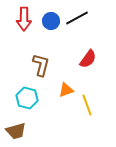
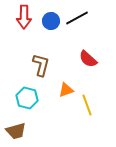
red arrow: moved 2 px up
red semicircle: rotated 96 degrees clockwise
